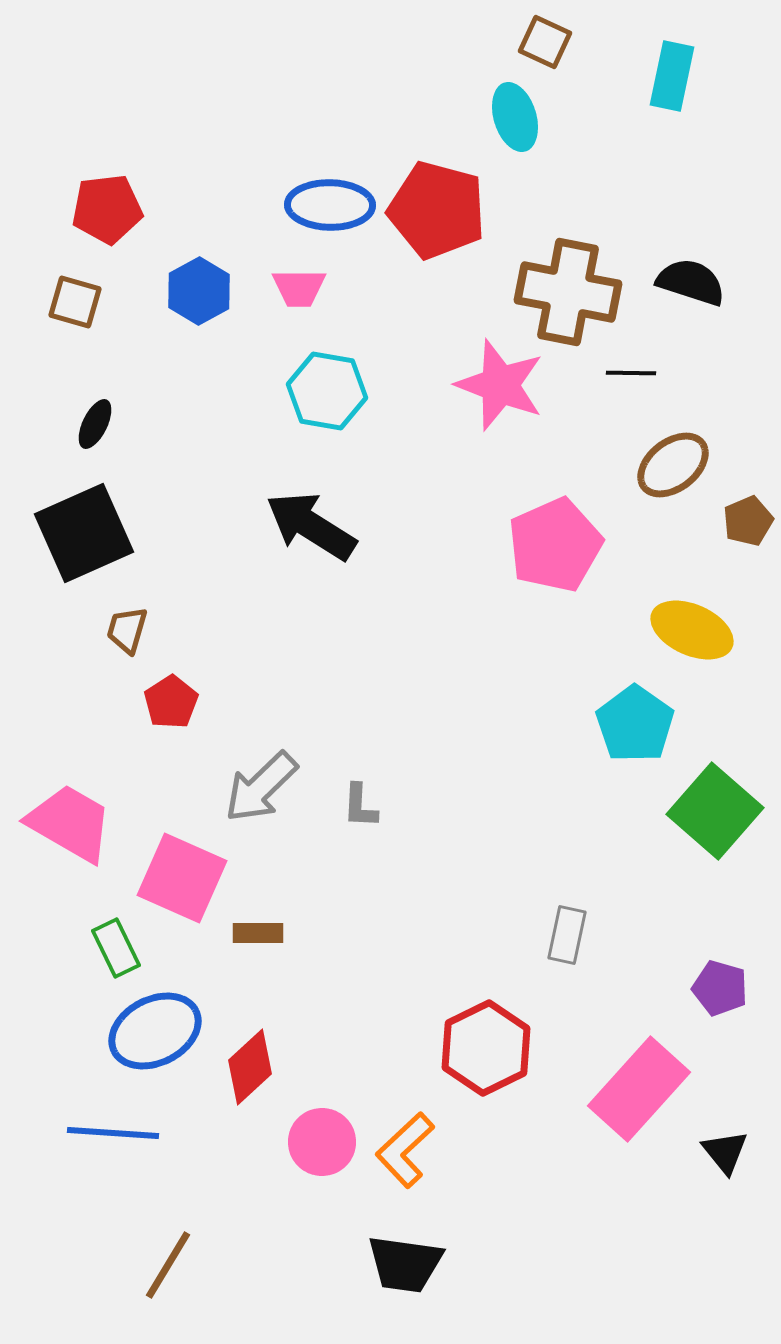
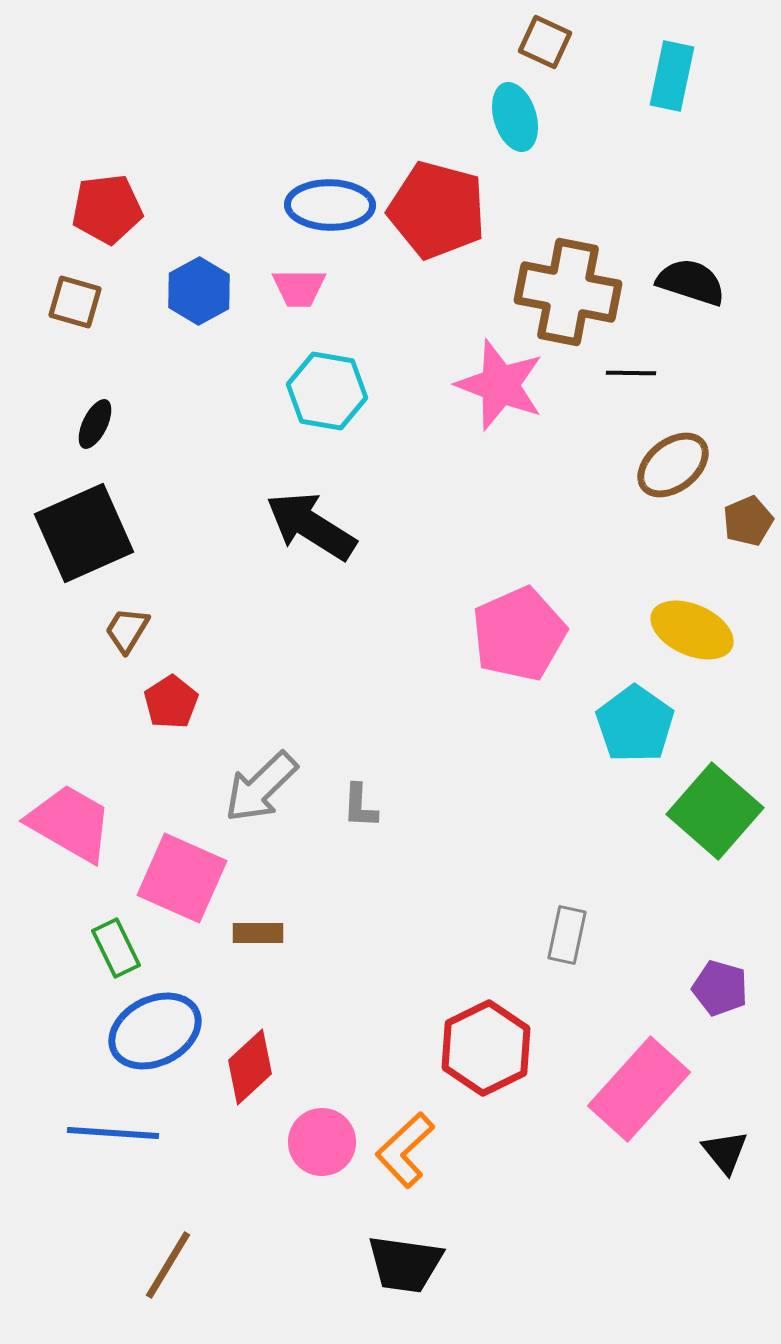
pink pentagon at (555, 545): moved 36 px left, 89 px down
brown trapezoid at (127, 630): rotated 15 degrees clockwise
